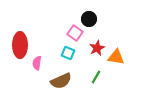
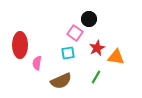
cyan square: rotated 32 degrees counterclockwise
